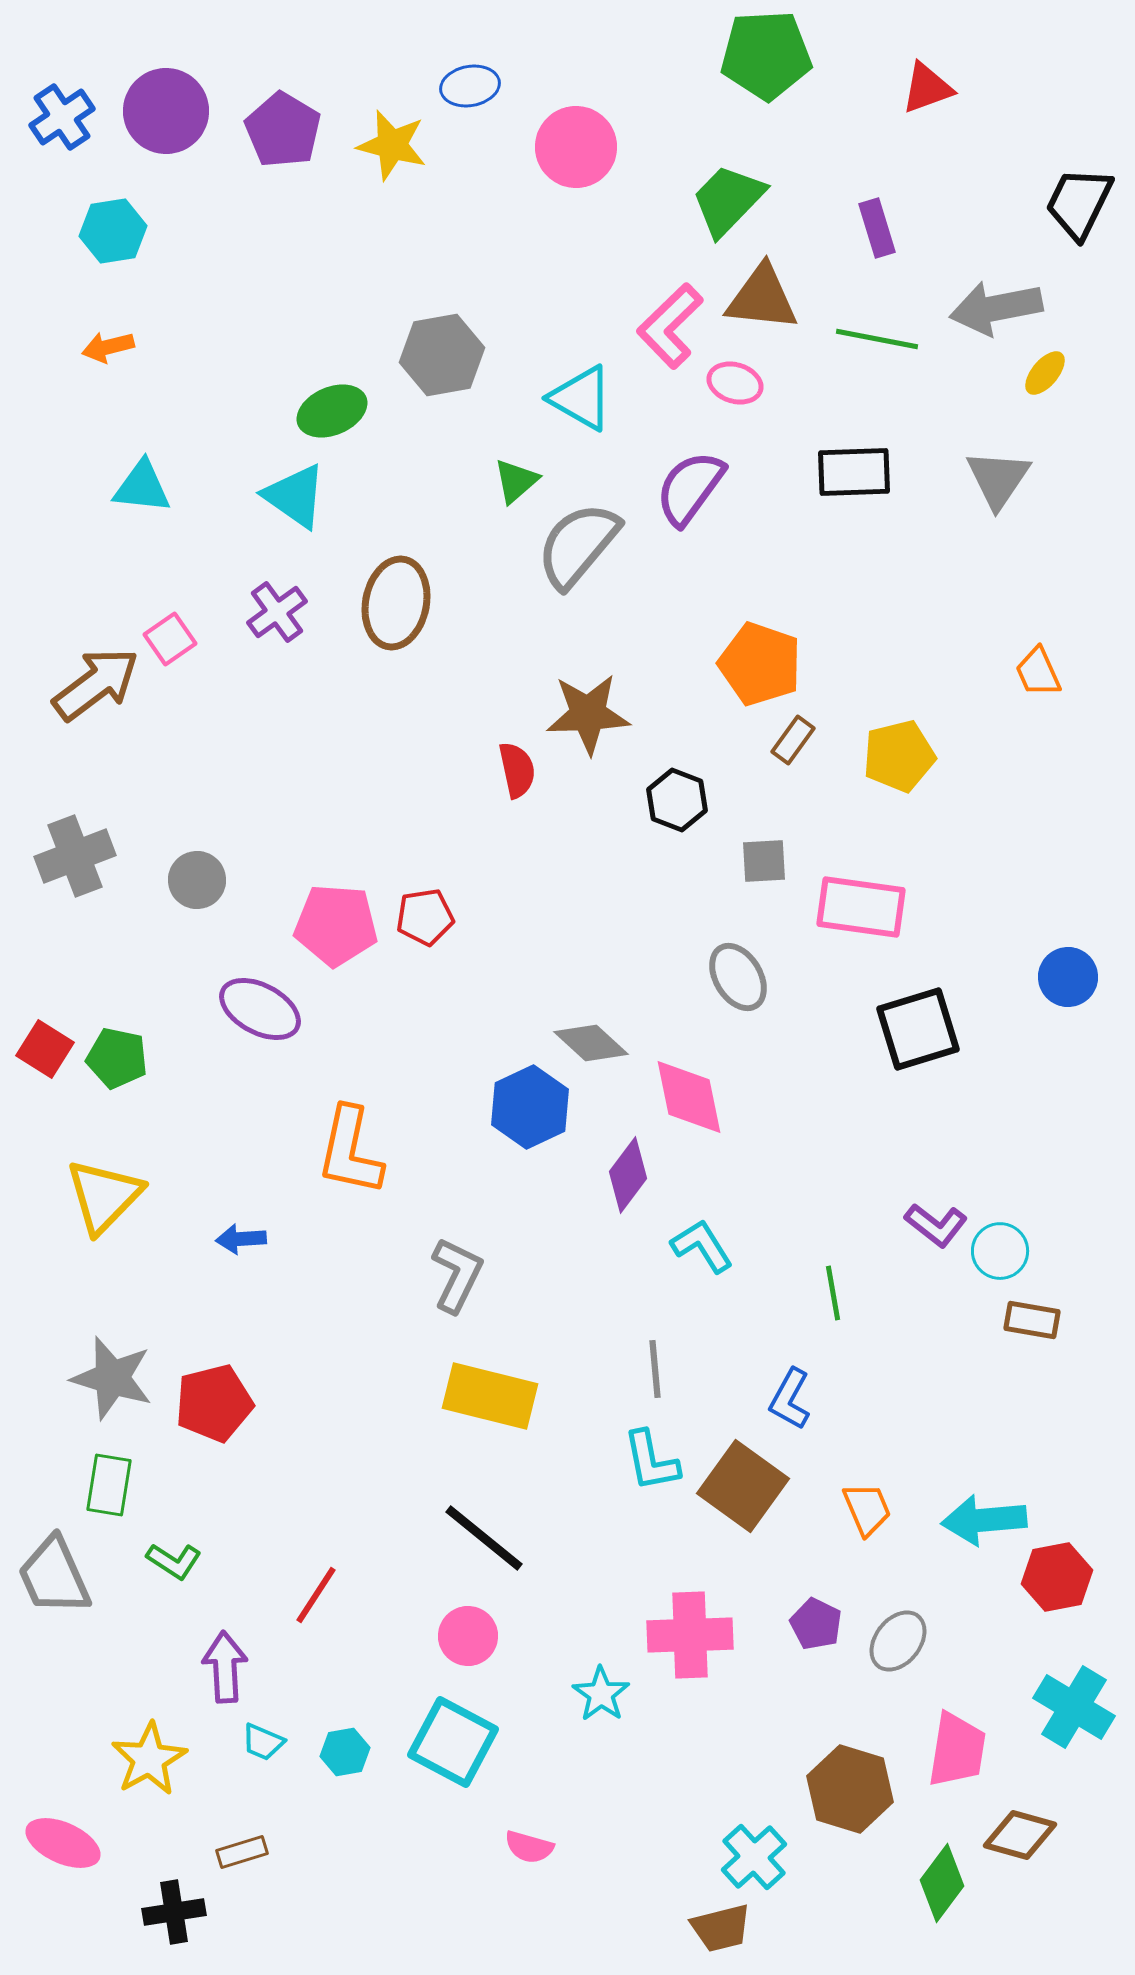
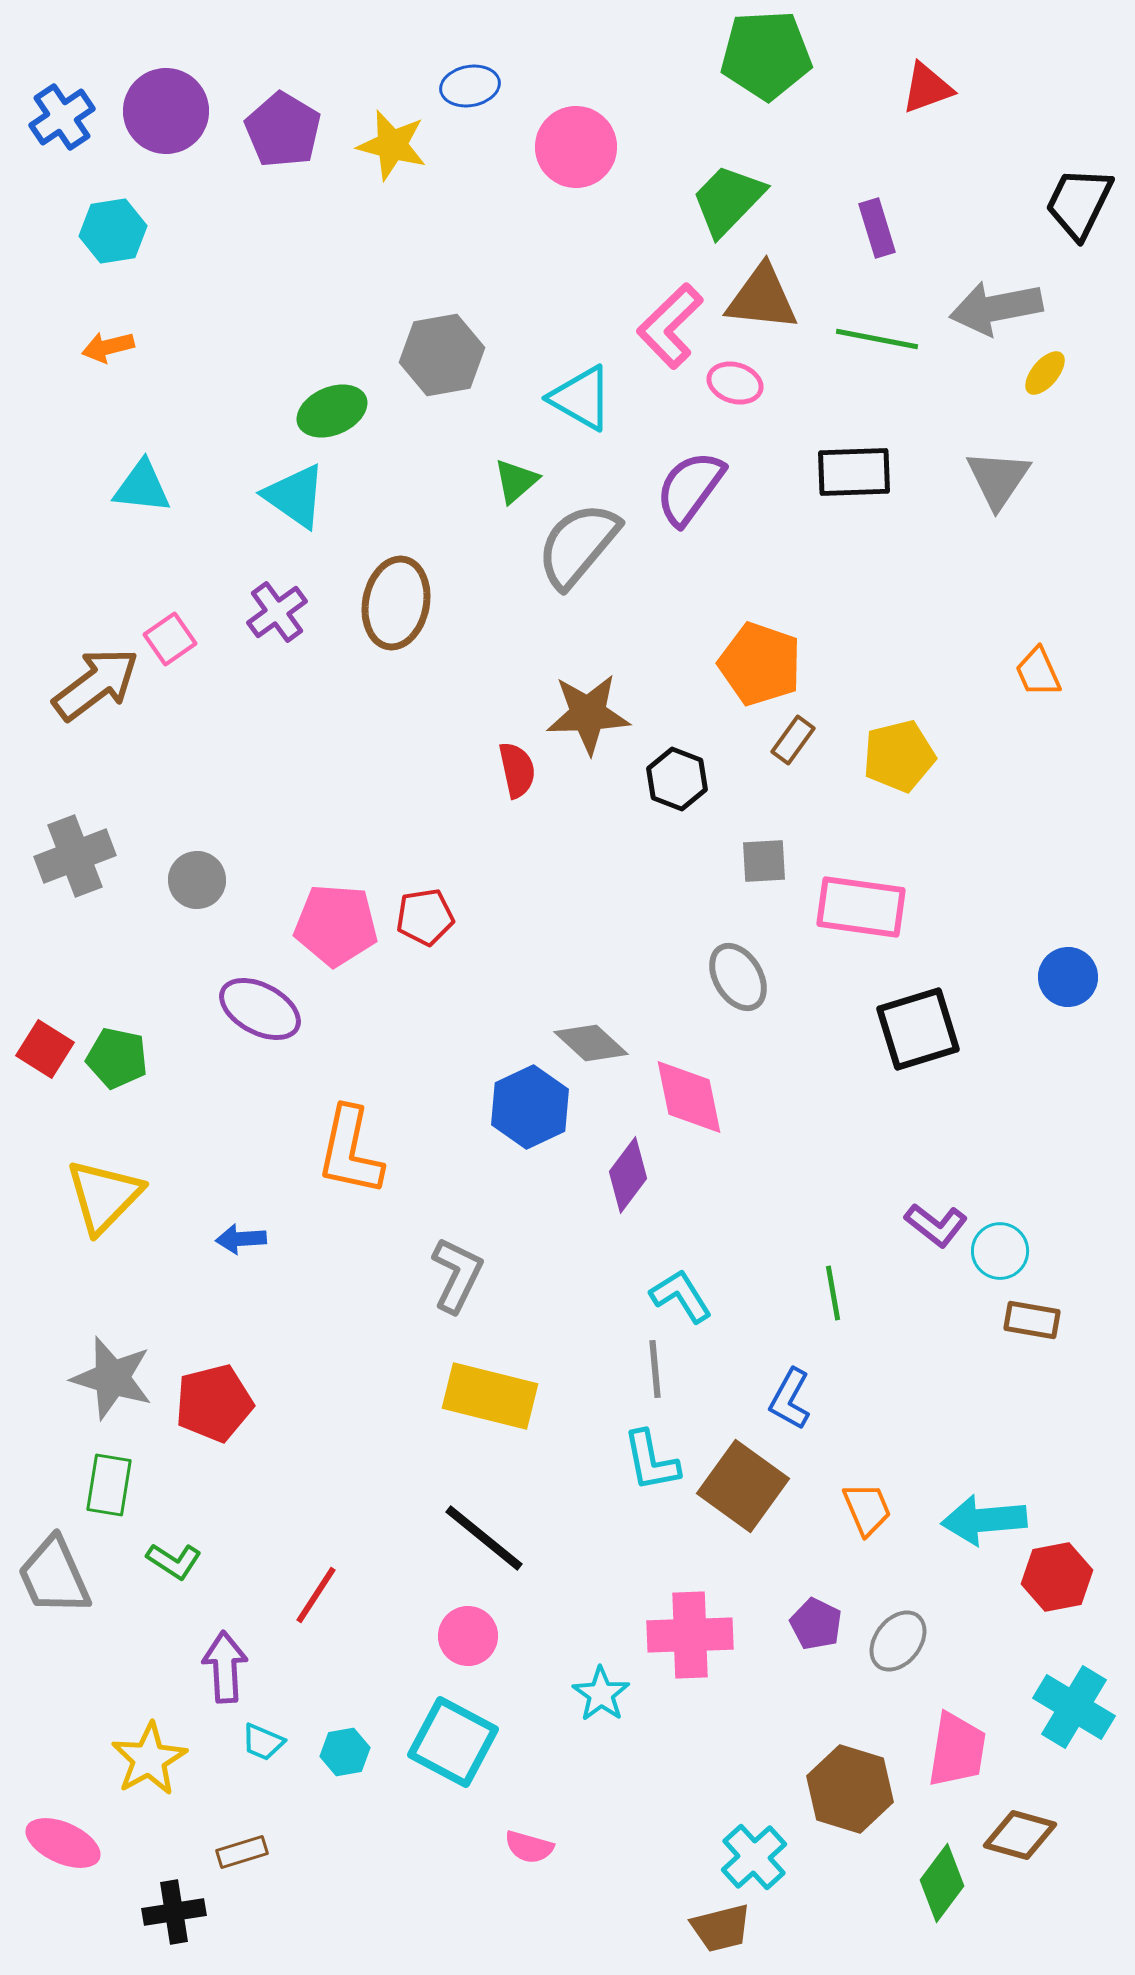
black hexagon at (677, 800): moved 21 px up
cyan L-shape at (702, 1246): moved 21 px left, 50 px down
